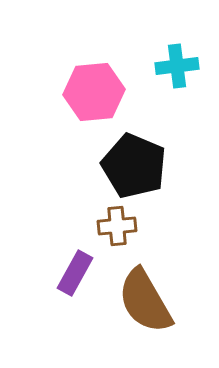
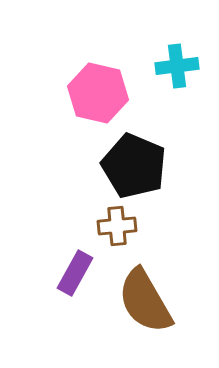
pink hexagon: moved 4 px right, 1 px down; rotated 18 degrees clockwise
